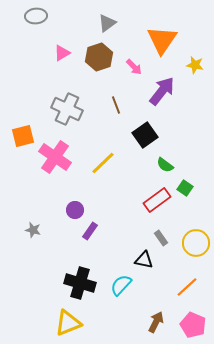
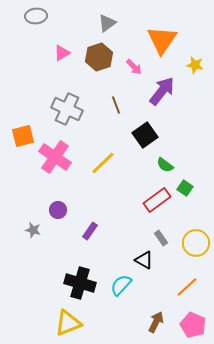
purple circle: moved 17 px left
black triangle: rotated 18 degrees clockwise
